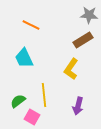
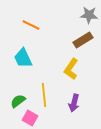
cyan trapezoid: moved 1 px left
purple arrow: moved 4 px left, 3 px up
pink square: moved 2 px left, 1 px down
